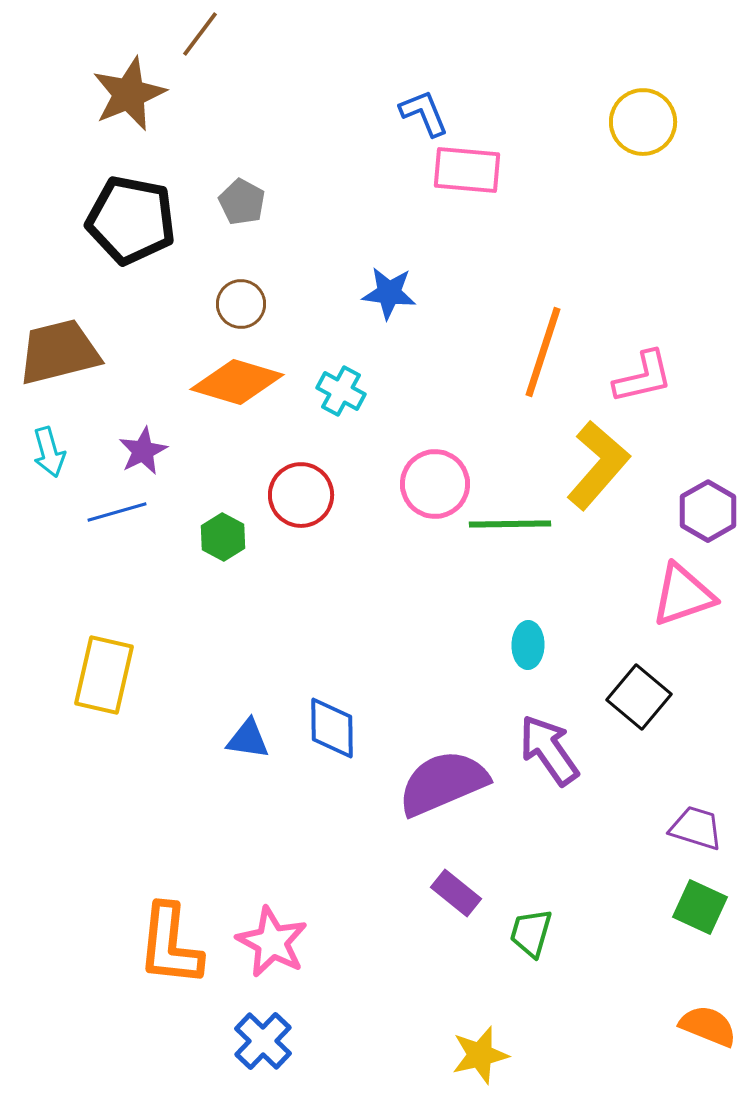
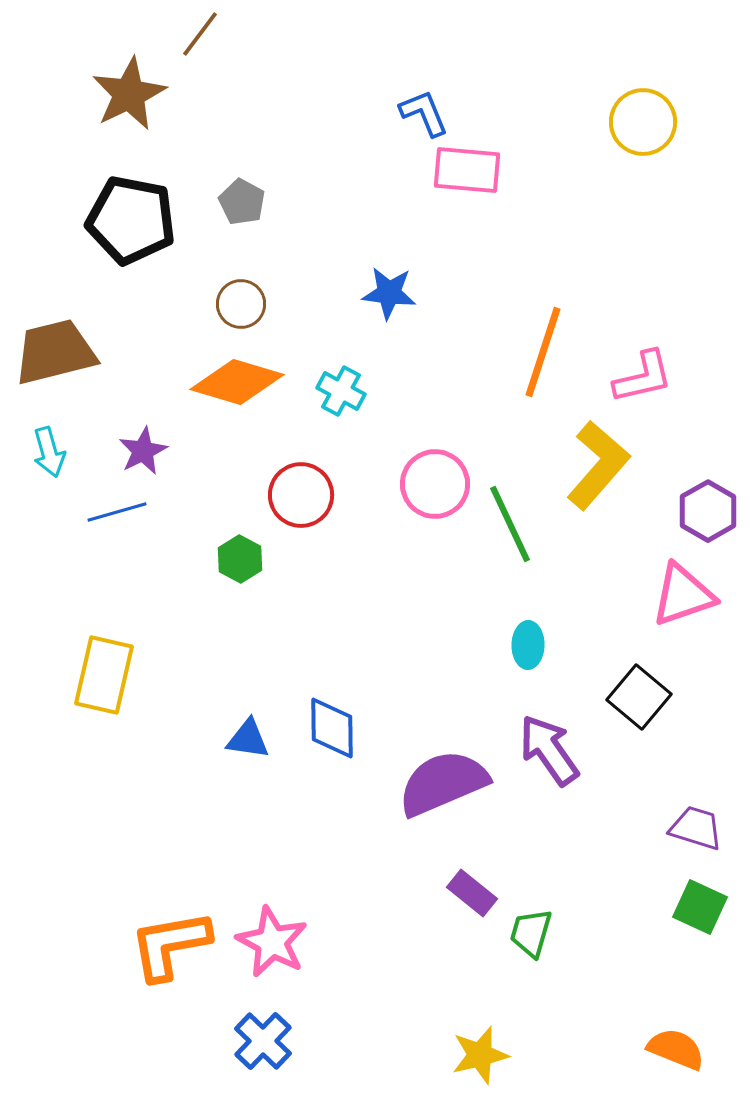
brown star: rotated 4 degrees counterclockwise
brown trapezoid: moved 4 px left
green line: rotated 66 degrees clockwise
green hexagon: moved 17 px right, 22 px down
purple rectangle: moved 16 px right
orange L-shape: rotated 74 degrees clockwise
orange semicircle: moved 32 px left, 23 px down
